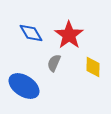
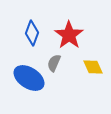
blue diamond: moved 1 px right; rotated 50 degrees clockwise
yellow diamond: rotated 25 degrees counterclockwise
blue ellipse: moved 5 px right, 8 px up
